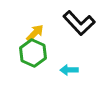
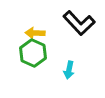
yellow arrow: rotated 132 degrees counterclockwise
cyan arrow: rotated 78 degrees counterclockwise
